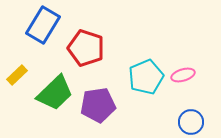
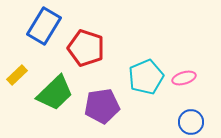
blue rectangle: moved 1 px right, 1 px down
pink ellipse: moved 1 px right, 3 px down
purple pentagon: moved 4 px right, 1 px down
